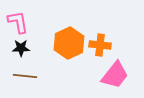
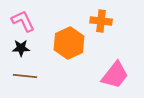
pink L-shape: moved 5 px right, 1 px up; rotated 15 degrees counterclockwise
orange cross: moved 1 px right, 24 px up
